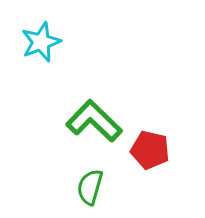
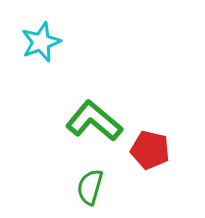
green L-shape: rotated 4 degrees counterclockwise
